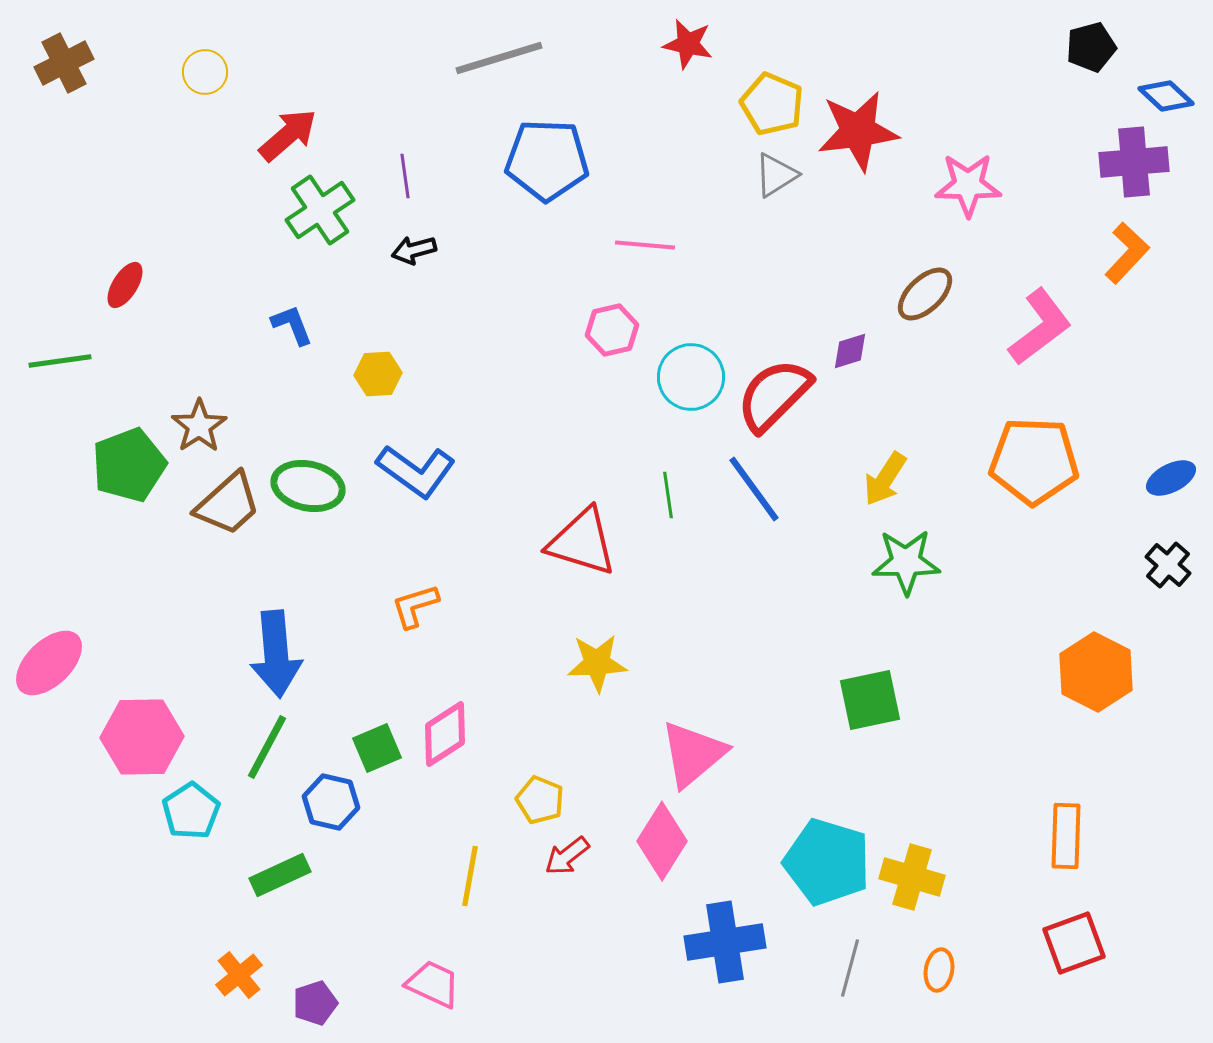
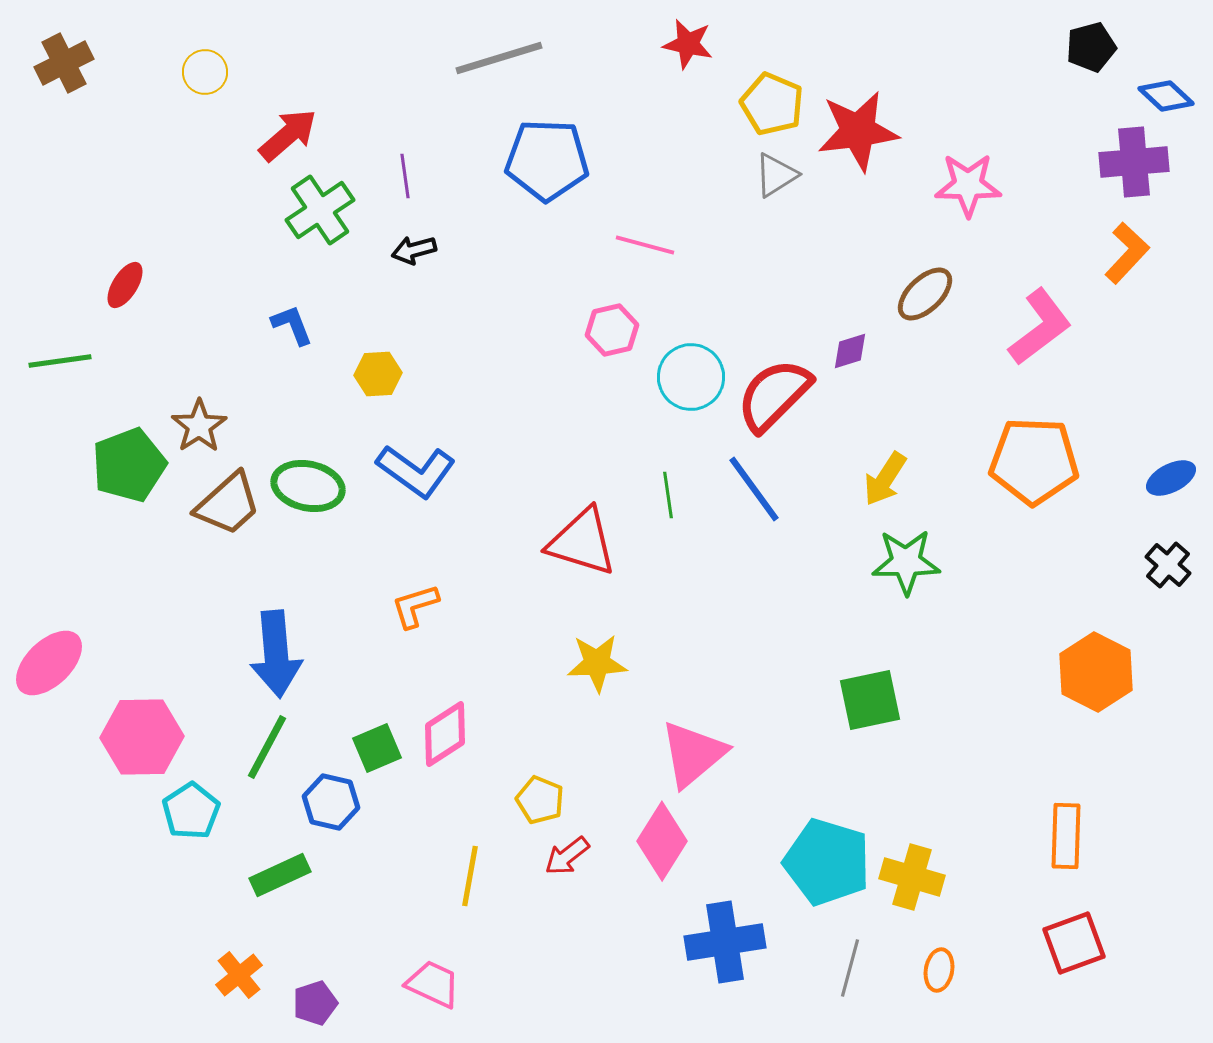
pink line at (645, 245): rotated 10 degrees clockwise
